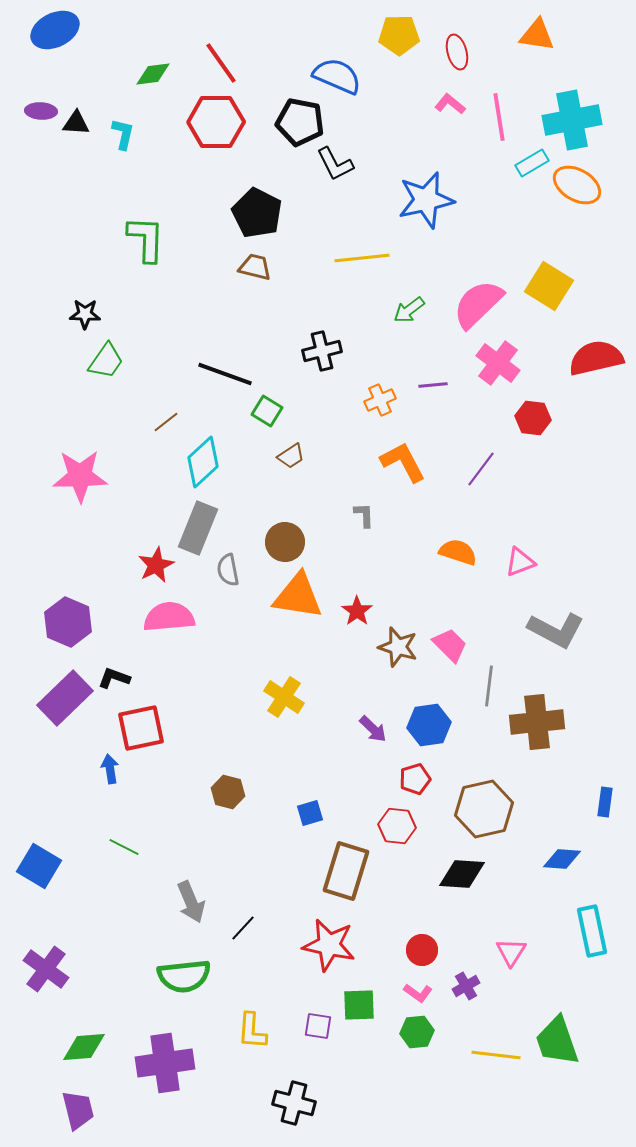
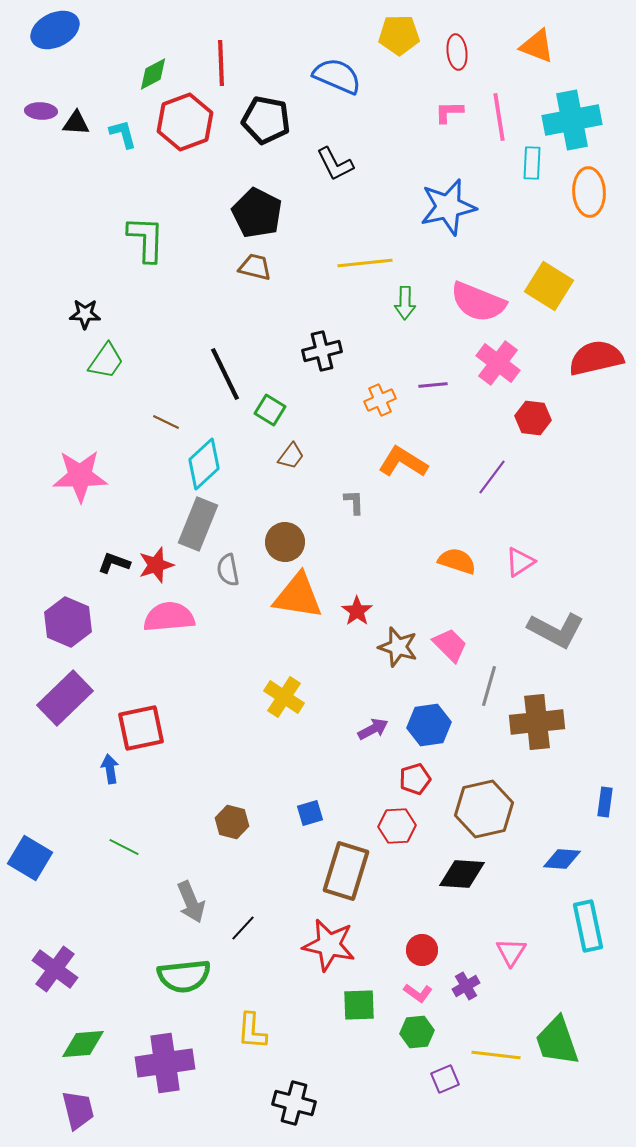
orange triangle at (537, 35): moved 11 px down; rotated 12 degrees clockwise
red ellipse at (457, 52): rotated 8 degrees clockwise
red line at (221, 63): rotated 33 degrees clockwise
green diamond at (153, 74): rotated 21 degrees counterclockwise
pink L-shape at (450, 104): moved 1 px left, 8 px down; rotated 40 degrees counterclockwise
red hexagon at (216, 122): moved 31 px left; rotated 20 degrees counterclockwise
black pentagon at (300, 122): moved 34 px left, 2 px up
cyan L-shape at (123, 134): rotated 28 degrees counterclockwise
cyan rectangle at (532, 163): rotated 56 degrees counterclockwise
orange ellipse at (577, 185): moved 12 px right, 7 px down; rotated 57 degrees clockwise
blue star at (426, 200): moved 22 px right, 7 px down
yellow line at (362, 258): moved 3 px right, 5 px down
pink semicircle at (478, 304): moved 2 px up; rotated 114 degrees counterclockwise
green arrow at (409, 310): moved 4 px left, 7 px up; rotated 52 degrees counterclockwise
black line at (225, 374): rotated 44 degrees clockwise
green square at (267, 411): moved 3 px right, 1 px up
brown line at (166, 422): rotated 64 degrees clockwise
brown trapezoid at (291, 456): rotated 20 degrees counterclockwise
cyan diamond at (203, 462): moved 1 px right, 2 px down
orange L-shape at (403, 462): rotated 30 degrees counterclockwise
purple line at (481, 469): moved 11 px right, 8 px down
gray L-shape at (364, 515): moved 10 px left, 13 px up
gray rectangle at (198, 528): moved 4 px up
orange semicircle at (458, 552): moved 1 px left, 9 px down
pink triangle at (520, 562): rotated 12 degrees counterclockwise
red star at (156, 565): rotated 9 degrees clockwise
black L-shape at (114, 678): moved 115 px up
gray line at (489, 686): rotated 9 degrees clockwise
purple arrow at (373, 729): rotated 72 degrees counterclockwise
brown hexagon at (228, 792): moved 4 px right, 30 px down
red hexagon at (397, 826): rotated 9 degrees counterclockwise
blue square at (39, 866): moved 9 px left, 8 px up
cyan rectangle at (592, 931): moved 4 px left, 5 px up
purple cross at (46, 969): moved 9 px right
purple square at (318, 1026): moved 127 px right, 53 px down; rotated 32 degrees counterclockwise
green diamond at (84, 1047): moved 1 px left, 3 px up
